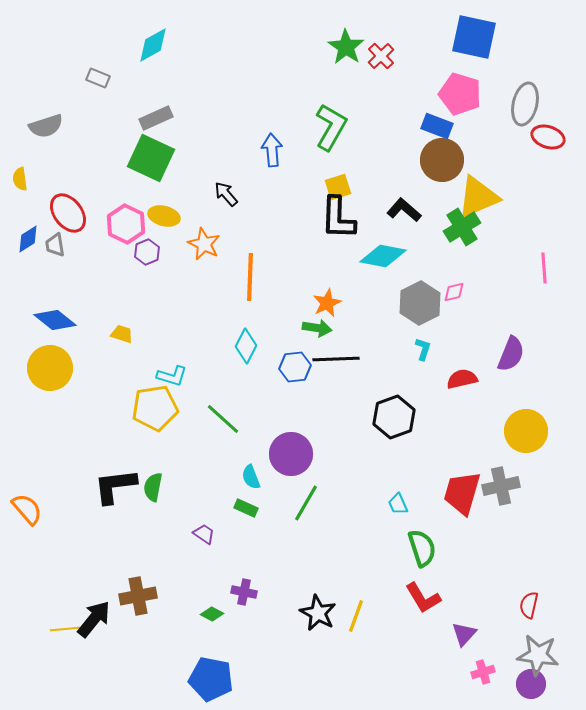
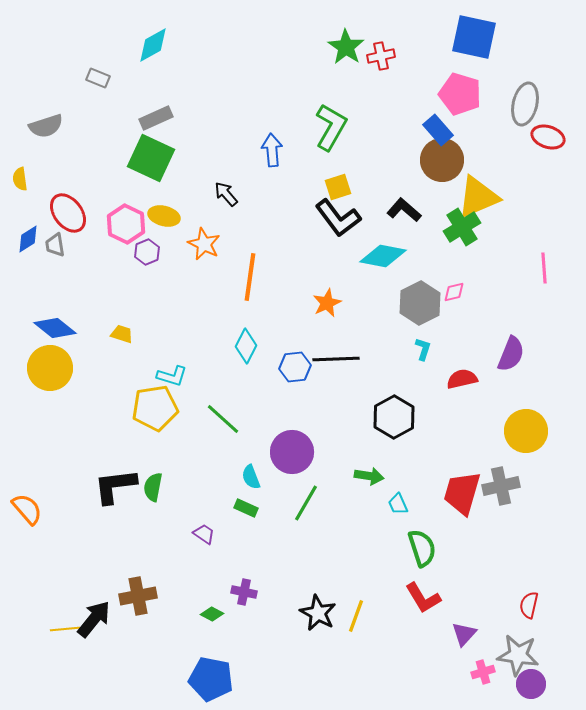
red cross at (381, 56): rotated 32 degrees clockwise
blue rectangle at (437, 126): moved 1 px right, 4 px down; rotated 28 degrees clockwise
black L-shape at (338, 218): rotated 39 degrees counterclockwise
orange line at (250, 277): rotated 6 degrees clockwise
blue diamond at (55, 320): moved 8 px down
green arrow at (317, 328): moved 52 px right, 148 px down
black hexagon at (394, 417): rotated 9 degrees counterclockwise
purple circle at (291, 454): moved 1 px right, 2 px up
gray star at (538, 655): moved 20 px left
